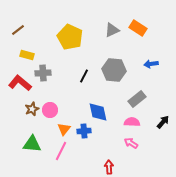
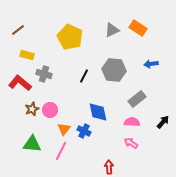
gray cross: moved 1 px right, 1 px down; rotated 21 degrees clockwise
blue cross: rotated 32 degrees clockwise
